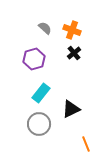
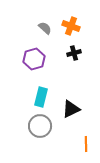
orange cross: moved 1 px left, 4 px up
black cross: rotated 24 degrees clockwise
cyan rectangle: moved 4 px down; rotated 24 degrees counterclockwise
gray circle: moved 1 px right, 2 px down
orange line: rotated 21 degrees clockwise
